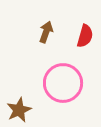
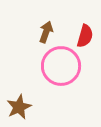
pink circle: moved 2 px left, 17 px up
brown star: moved 3 px up
